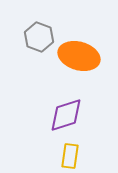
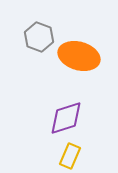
purple diamond: moved 3 px down
yellow rectangle: rotated 15 degrees clockwise
